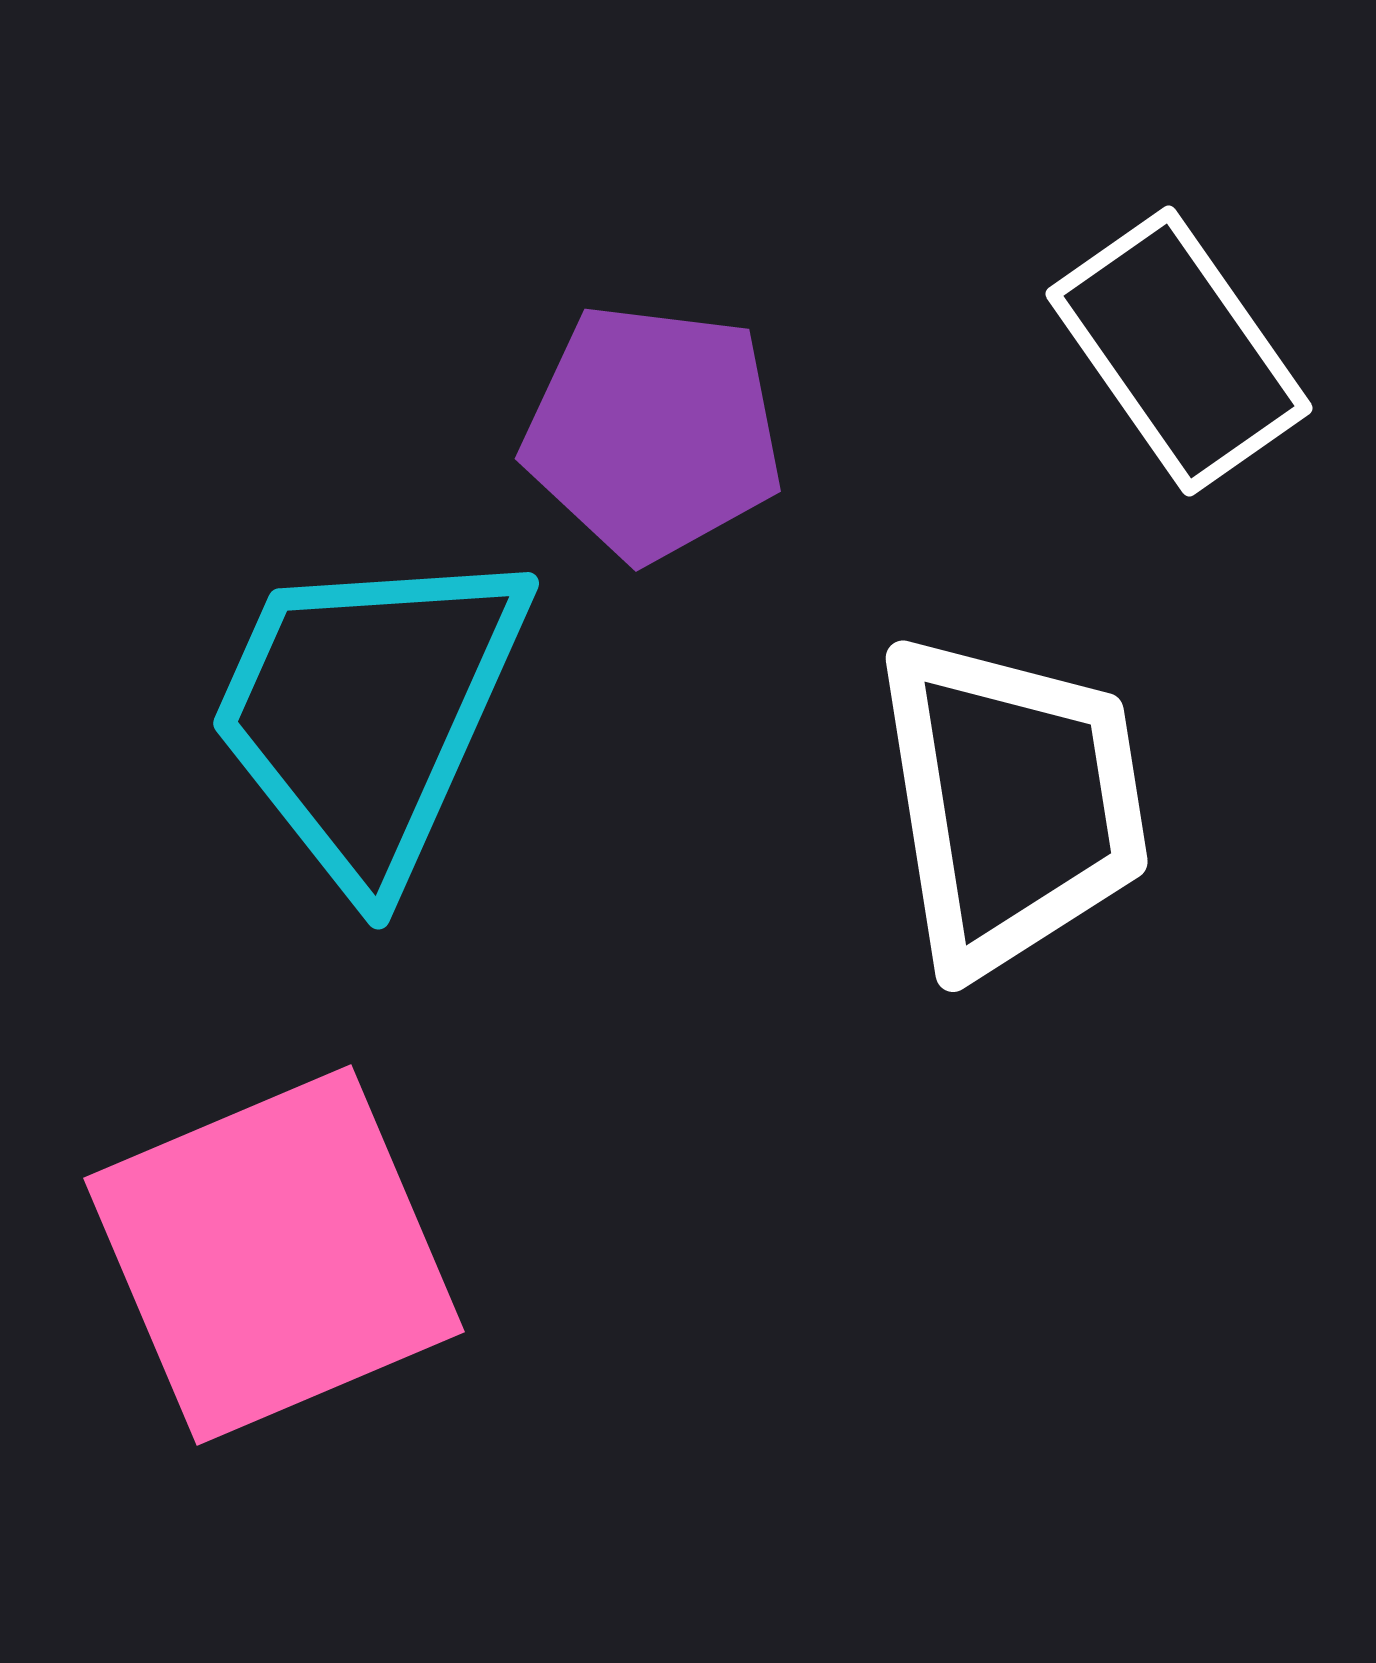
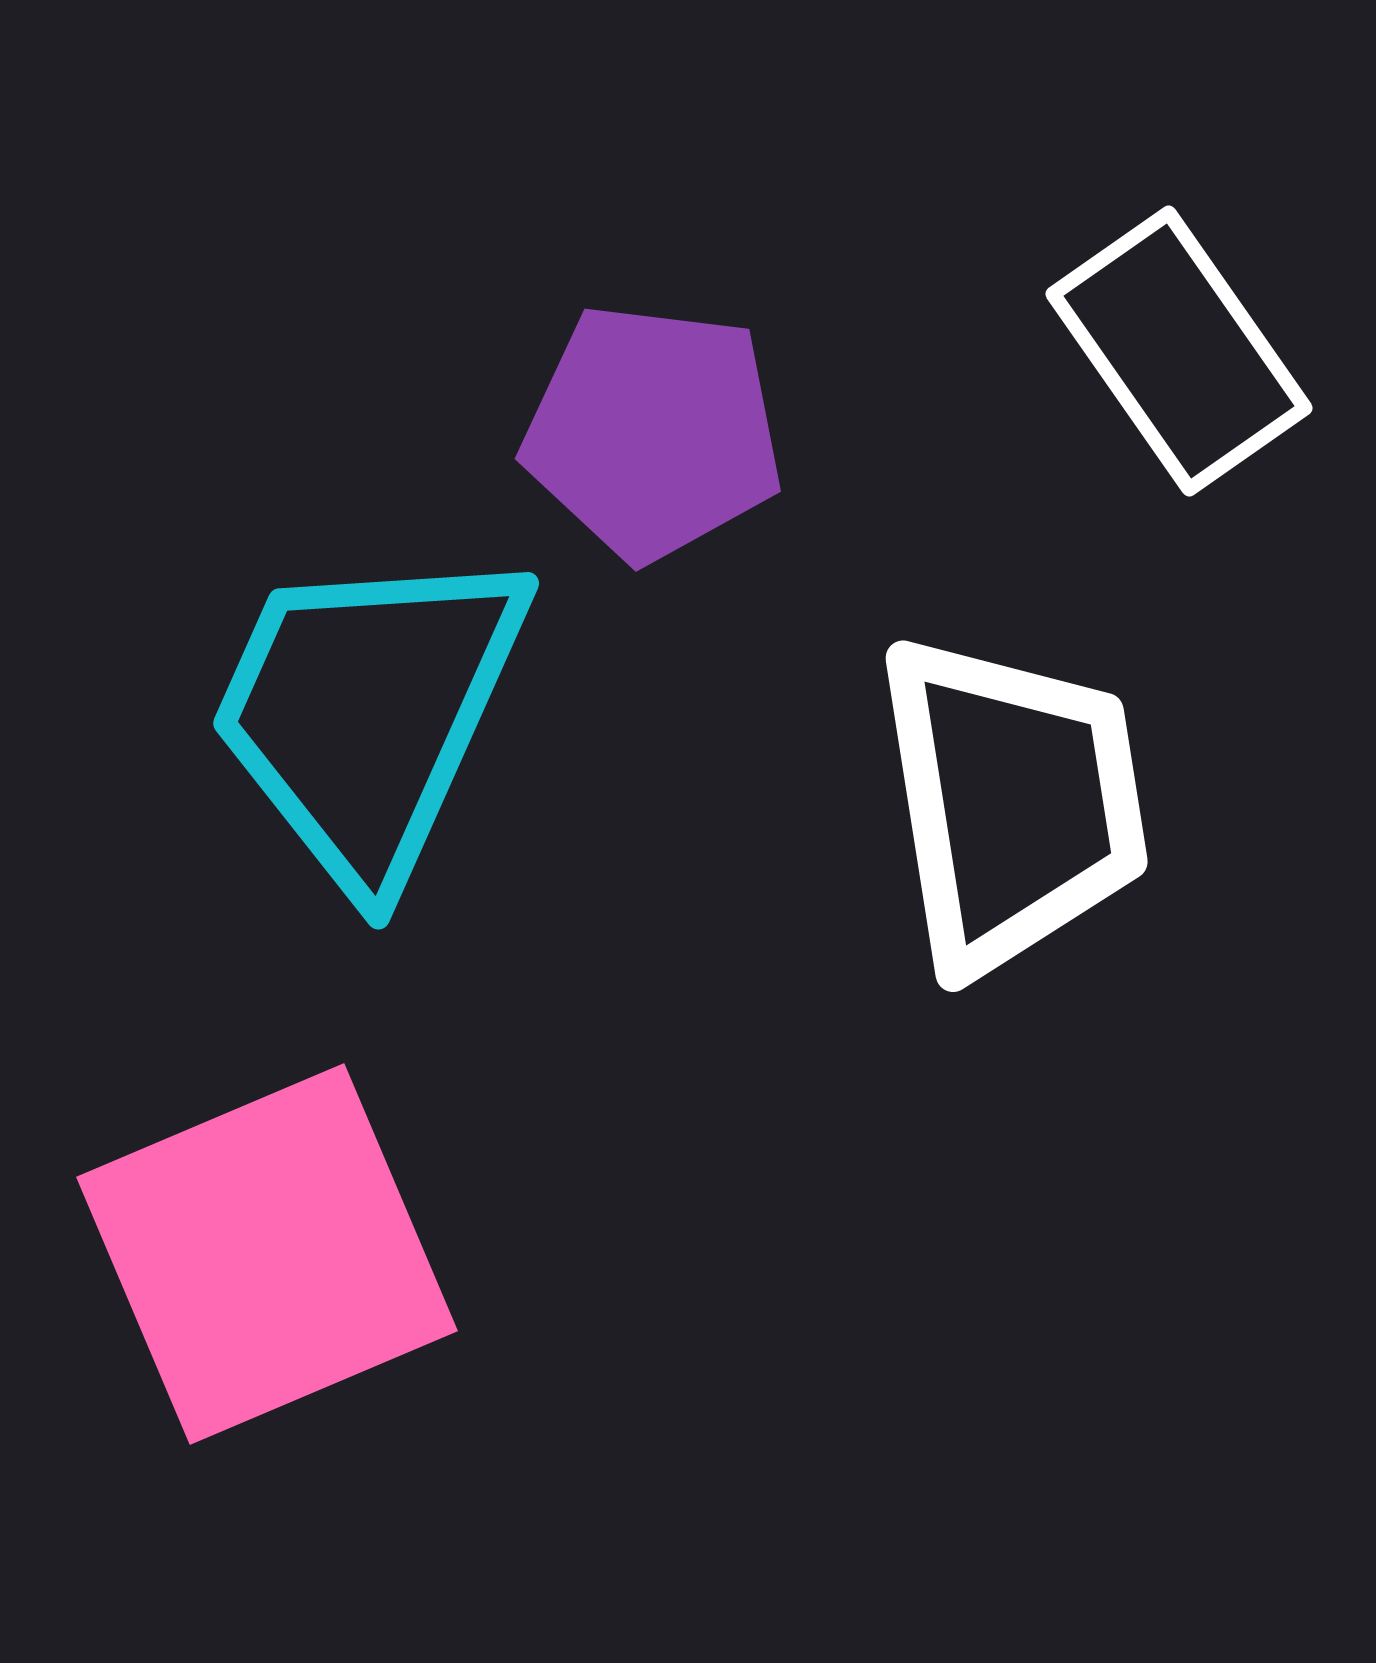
pink square: moved 7 px left, 1 px up
